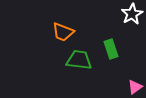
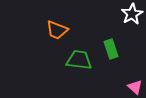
orange trapezoid: moved 6 px left, 2 px up
pink triangle: rotated 42 degrees counterclockwise
